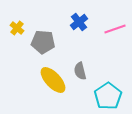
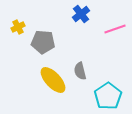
blue cross: moved 2 px right, 8 px up
yellow cross: moved 1 px right, 1 px up; rotated 24 degrees clockwise
